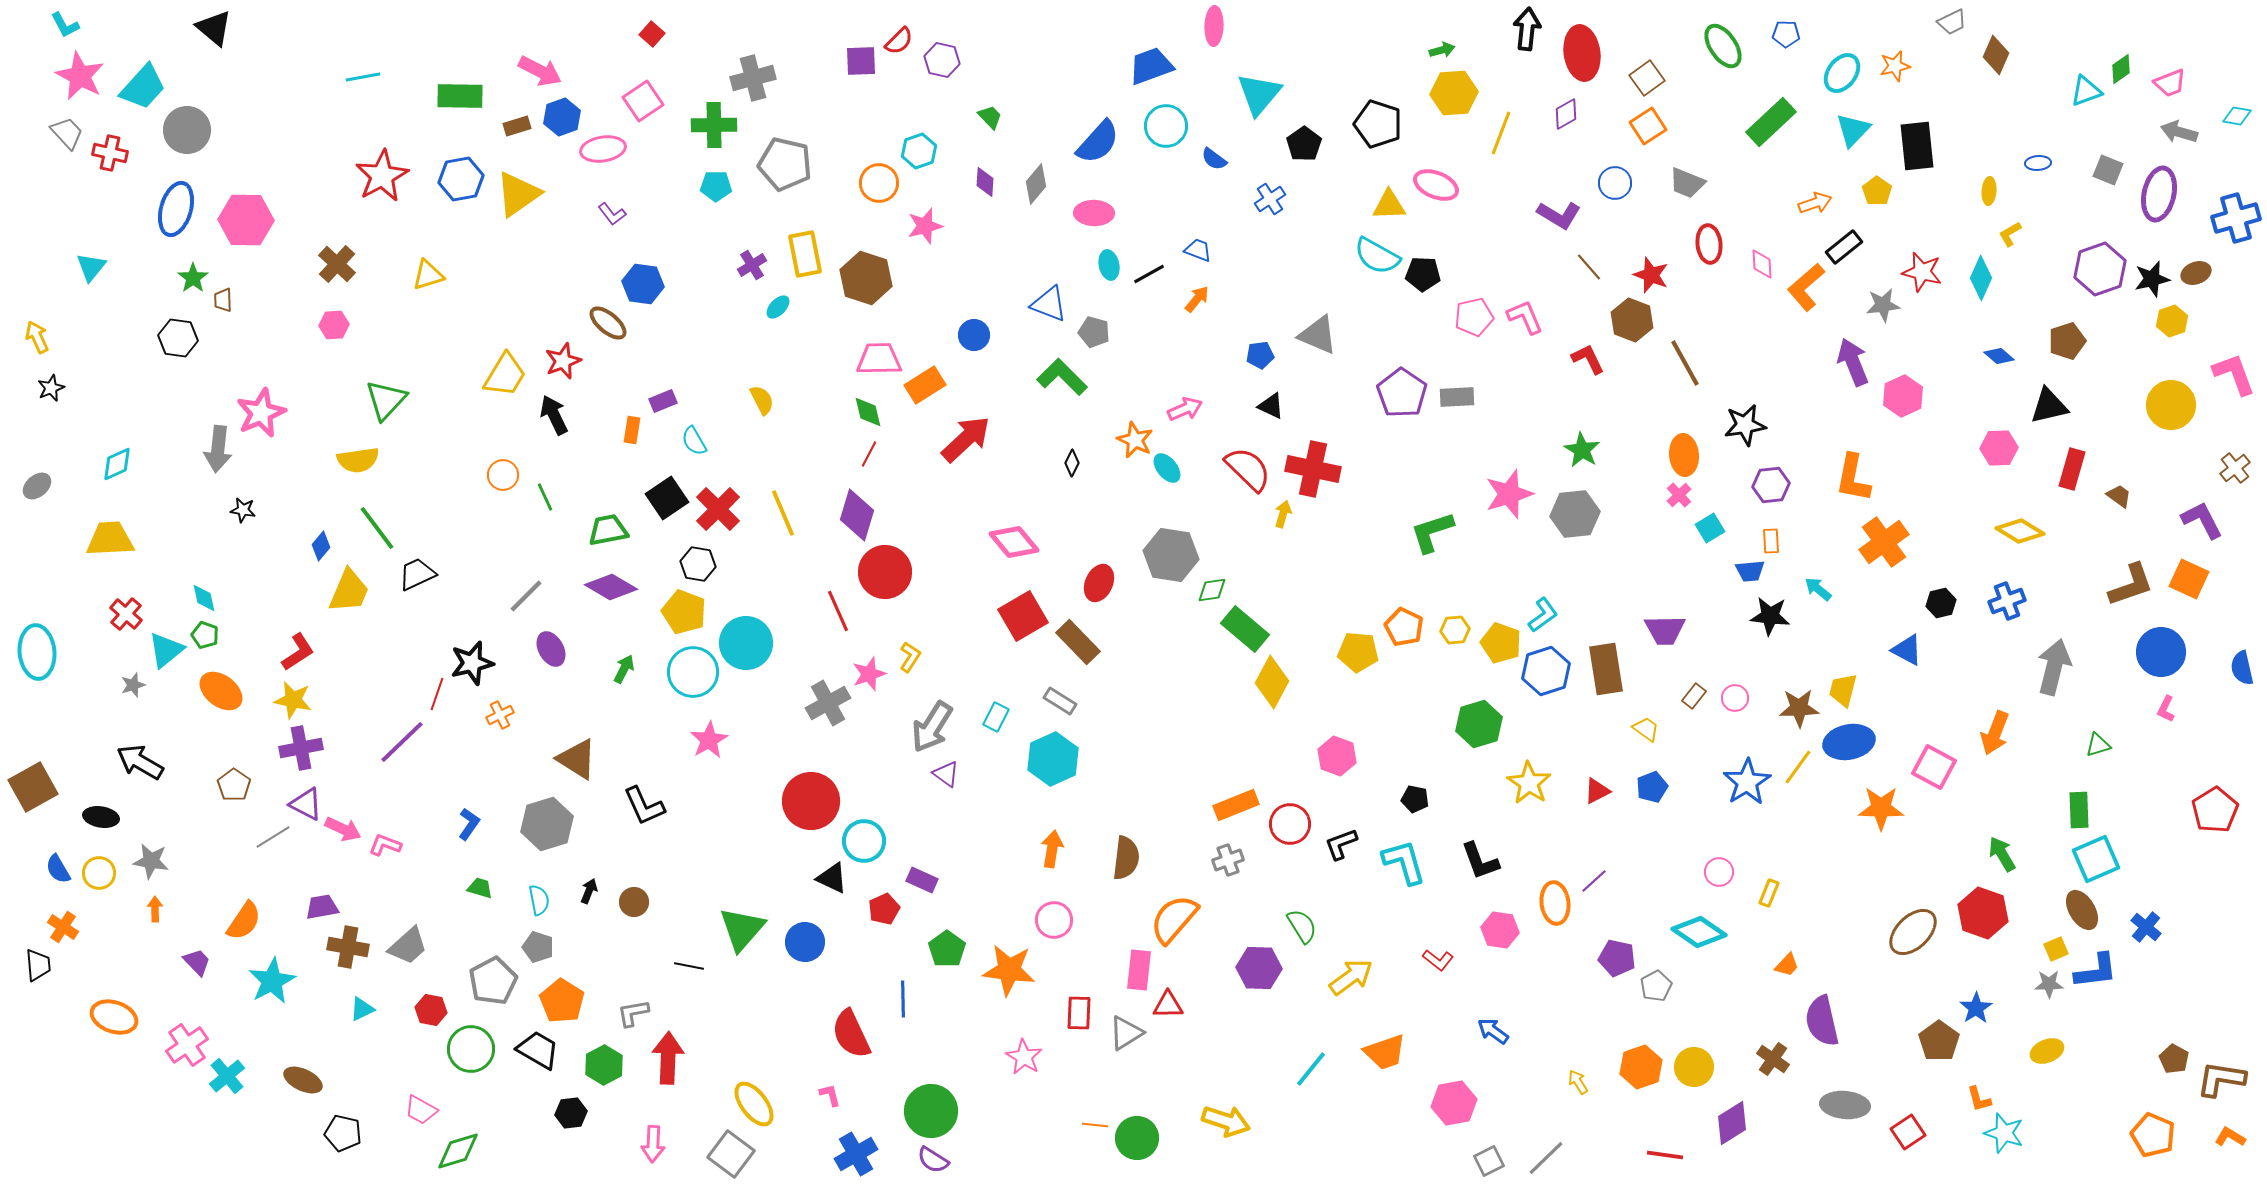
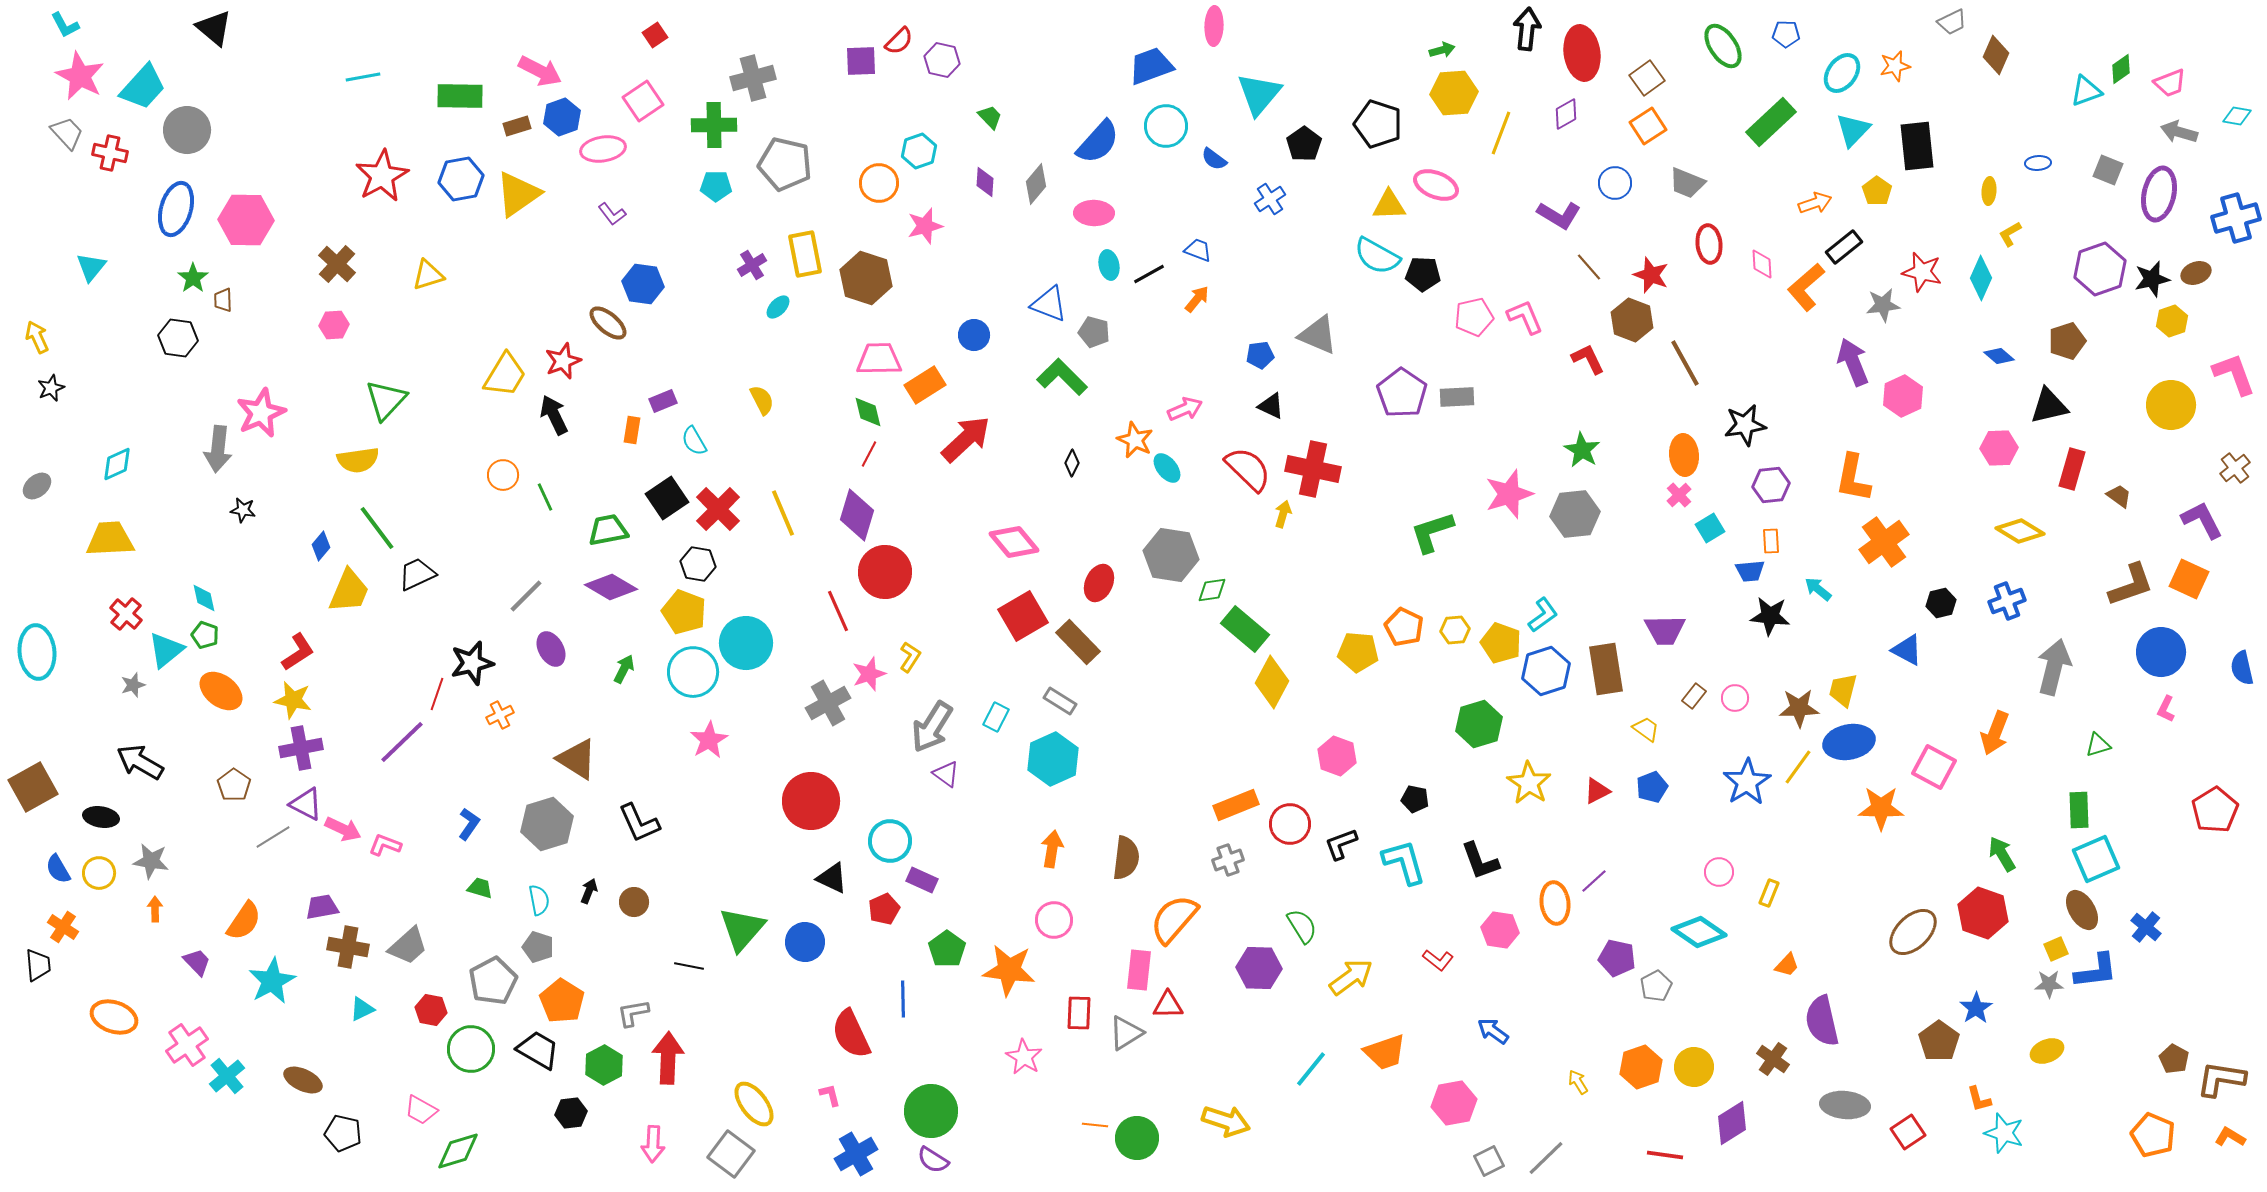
red square at (652, 34): moved 3 px right, 1 px down; rotated 15 degrees clockwise
black L-shape at (644, 806): moved 5 px left, 17 px down
cyan circle at (864, 841): moved 26 px right
